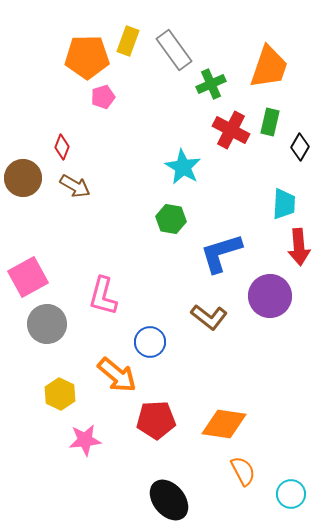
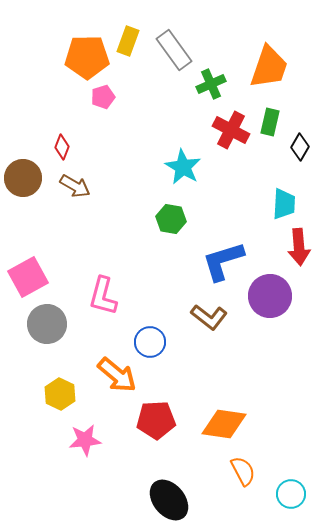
blue L-shape: moved 2 px right, 8 px down
